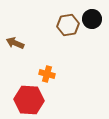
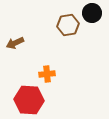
black circle: moved 6 px up
brown arrow: rotated 48 degrees counterclockwise
orange cross: rotated 21 degrees counterclockwise
